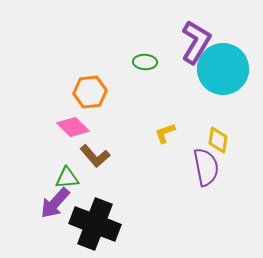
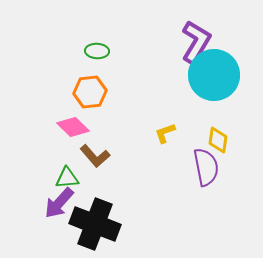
green ellipse: moved 48 px left, 11 px up
cyan circle: moved 9 px left, 6 px down
purple arrow: moved 4 px right
